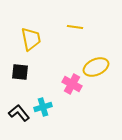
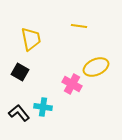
yellow line: moved 4 px right, 1 px up
black square: rotated 24 degrees clockwise
cyan cross: rotated 24 degrees clockwise
